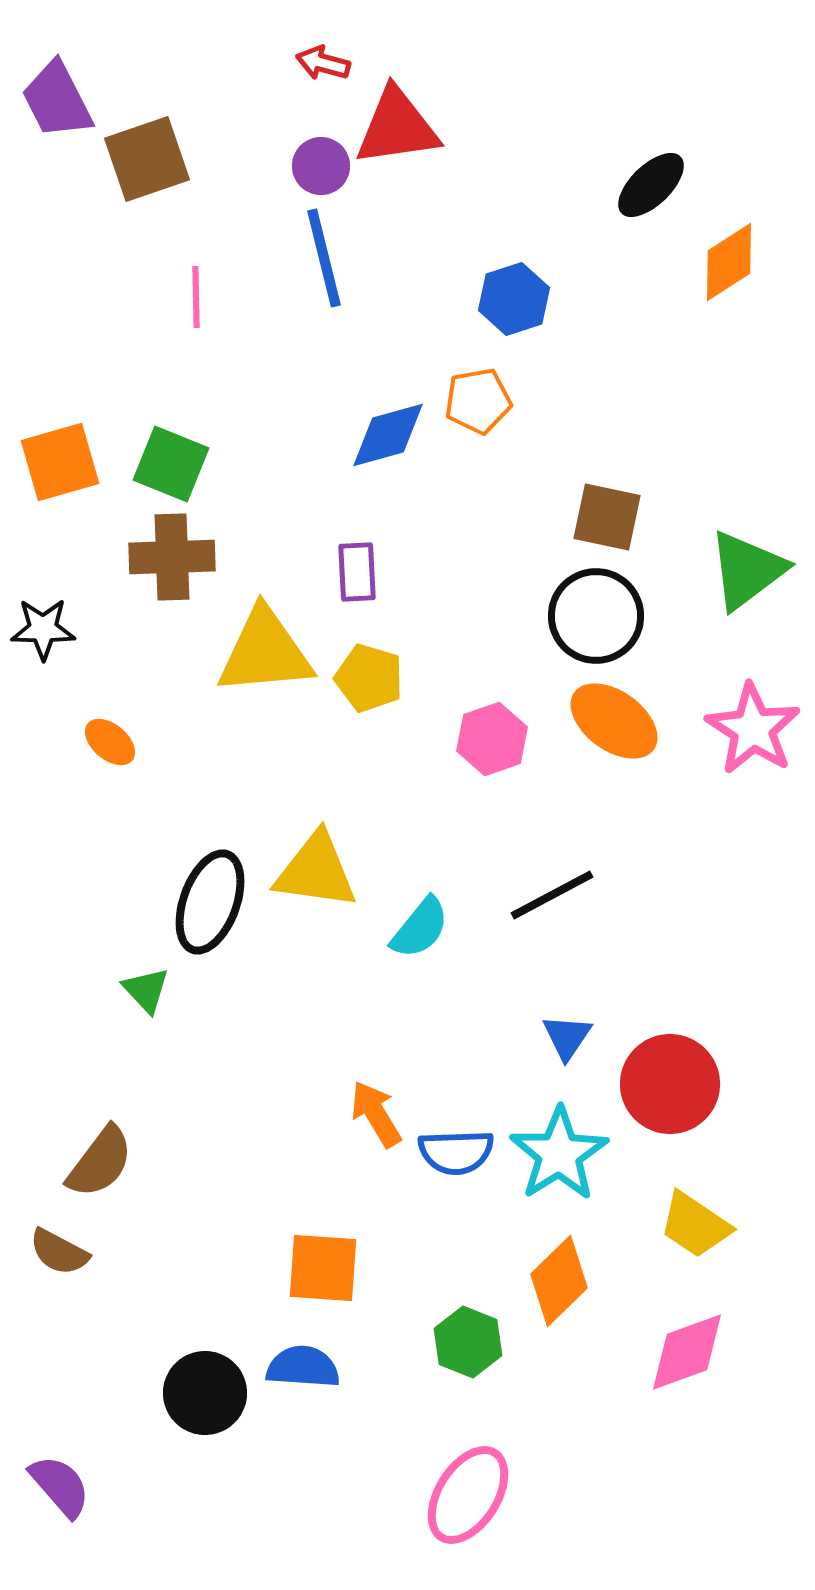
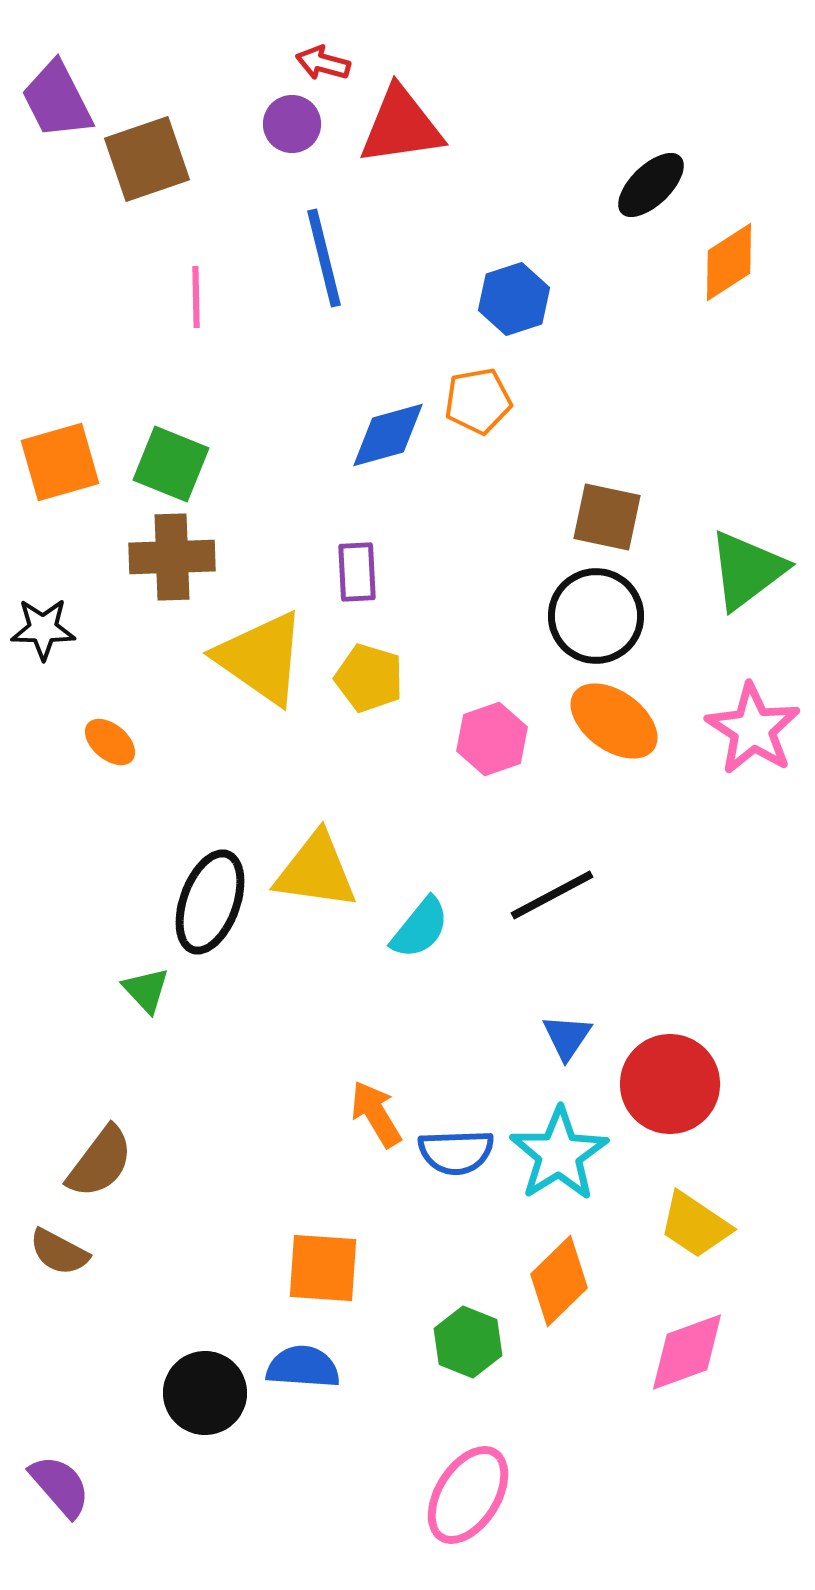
red triangle at (397, 127): moved 4 px right, 1 px up
purple circle at (321, 166): moved 29 px left, 42 px up
yellow triangle at (265, 652): moved 4 px left, 6 px down; rotated 40 degrees clockwise
